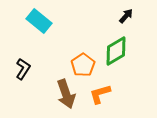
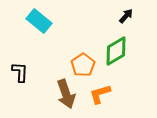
black L-shape: moved 3 px left, 3 px down; rotated 30 degrees counterclockwise
